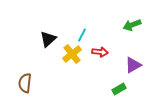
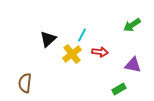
green arrow: rotated 12 degrees counterclockwise
purple triangle: rotated 42 degrees clockwise
